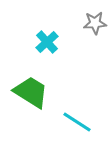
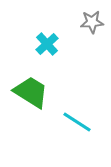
gray star: moved 3 px left, 1 px up
cyan cross: moved 2 px down
